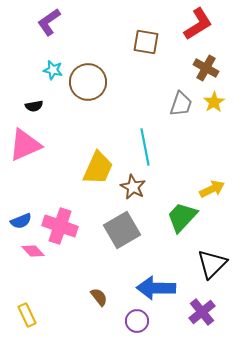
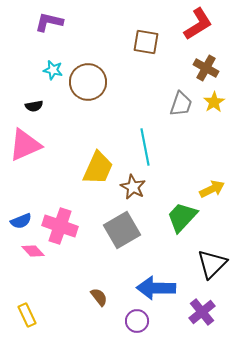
purple L-shape: rotated 48 degrees clockwise
